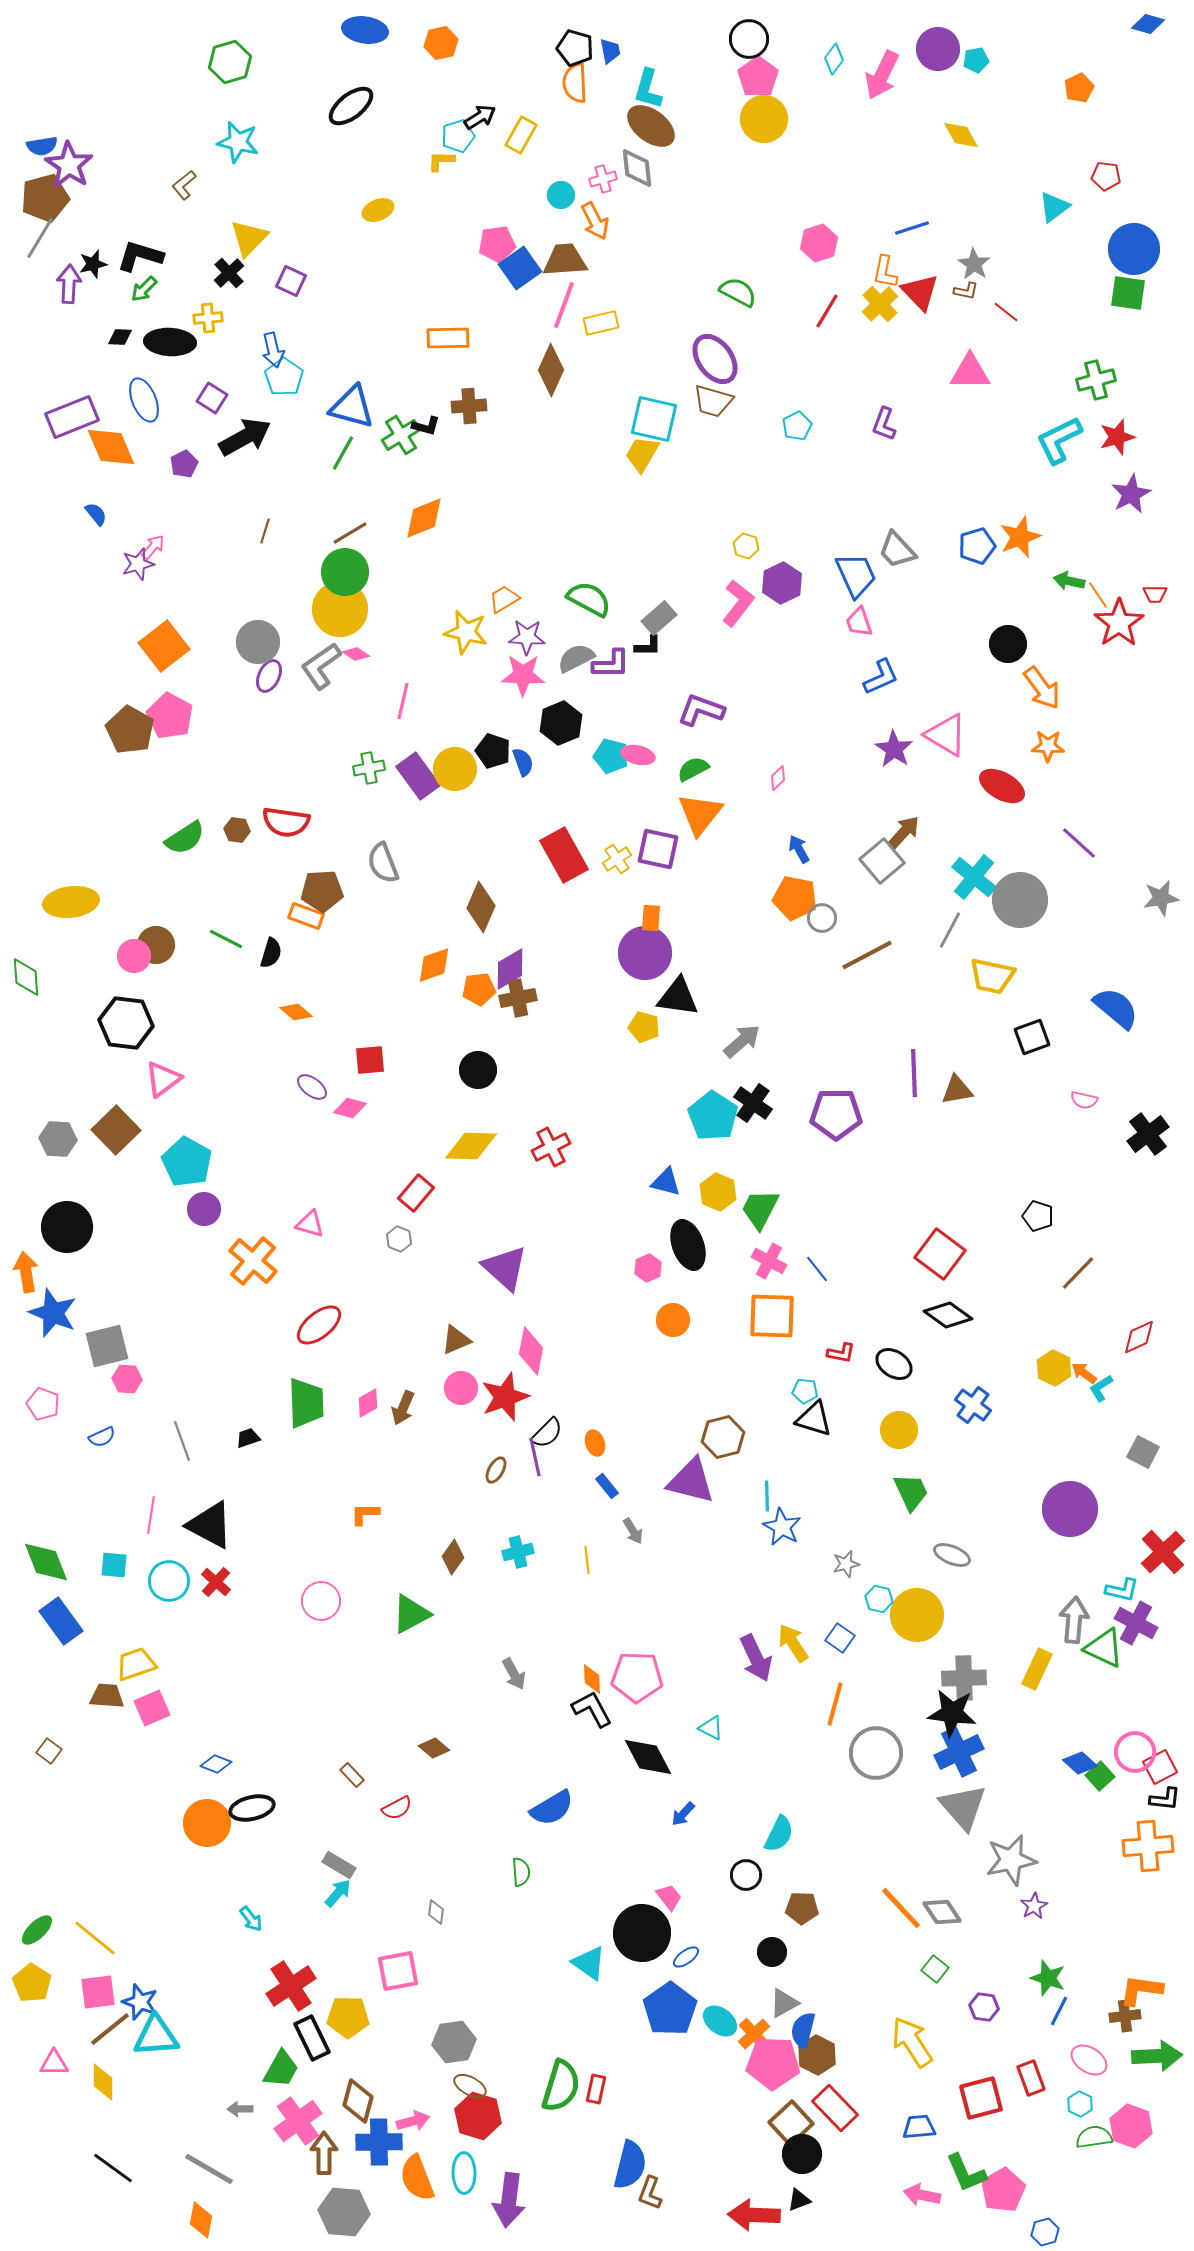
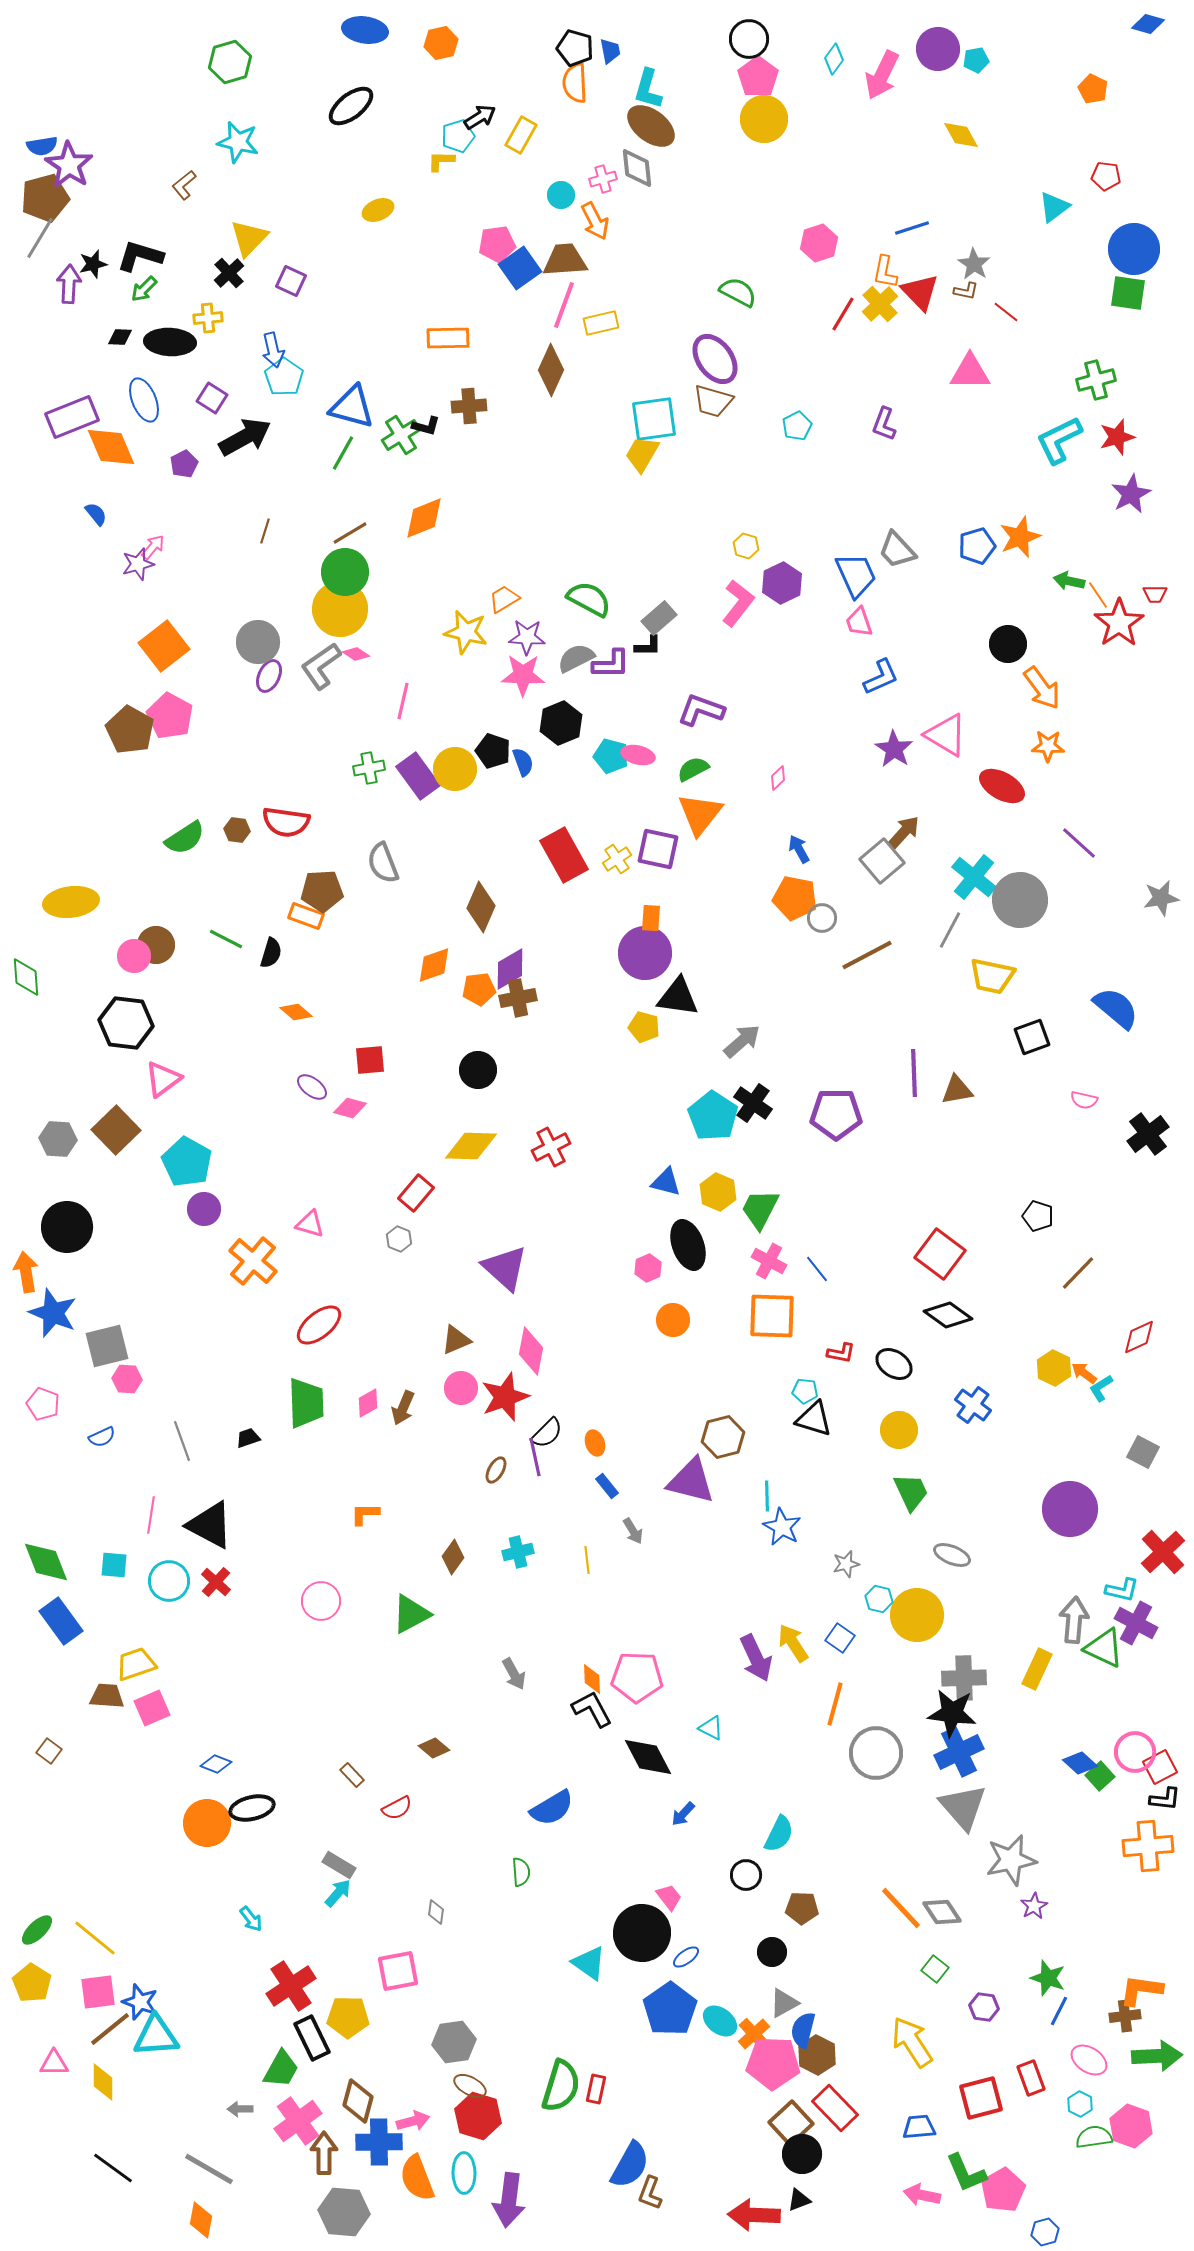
orange pentagon at (1079, 88): moved 14 px right, 1 px down; rotated 20 degrees counterclockwise
red line at (827, 311): moved 16 px right, 3 px down
cyan square at (654, 419): rotated 21 degrees counterclockwise
blue semicircle at (630, 2165): rotated 15 degrees clockwise
